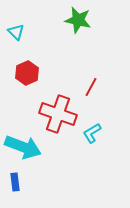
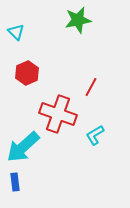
green star: rotated 24 degrees counterclockwise
cyan L-shape: moved 3 px right, 2 px down
cyan arrow: rotated 117 degrees clockwise
